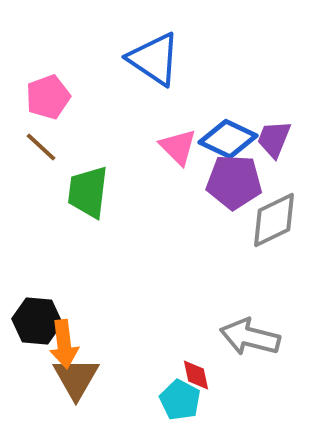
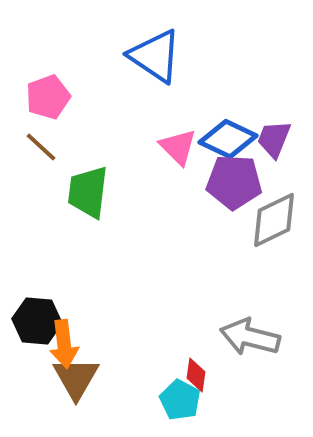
blue triangle: moved 1 px right, 3 px up
red diamond: rotated 20 degrees clockwise
